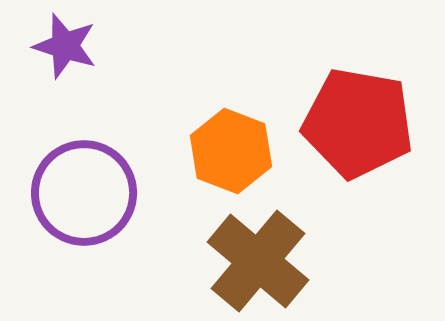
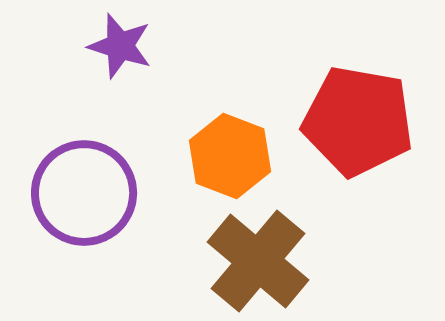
purple star: moved 55 px right
red pentagon: moved 2 px up
orange hexagon: moved 1 px left, 5 px down
